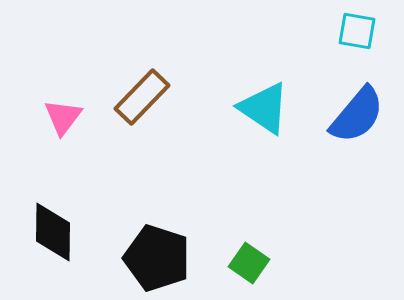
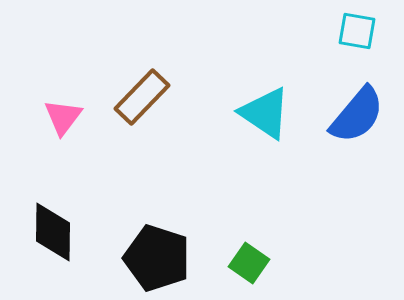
cyan triangle: moved 1 px right, 5 px down
